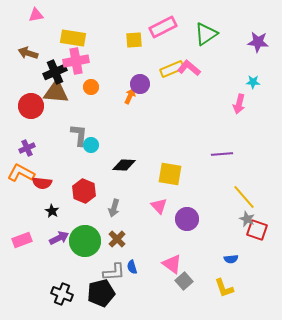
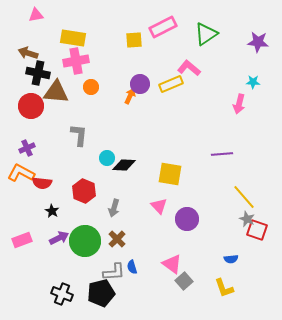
yellow rectangle at (172, 69): moved 1 px left, 15 px down
black cross at (55, 72): moved 17 px left, 1 px down; rotated 35 degrees clockwise
cyan circle at (91, 145): moved 16 px right, 13 px down
